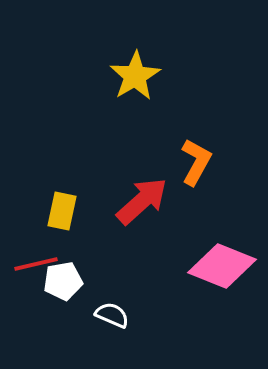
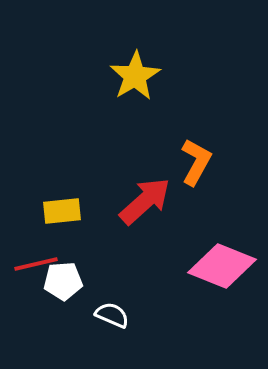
red arrow: moved 3 px right
yellow rectangle: rotated 72 degrees clockwise
white pentagon: rotated 6 degrees clockwise
